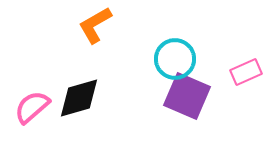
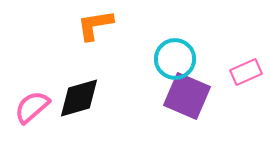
orange L-shape: rotated 21 degrees clockwise
